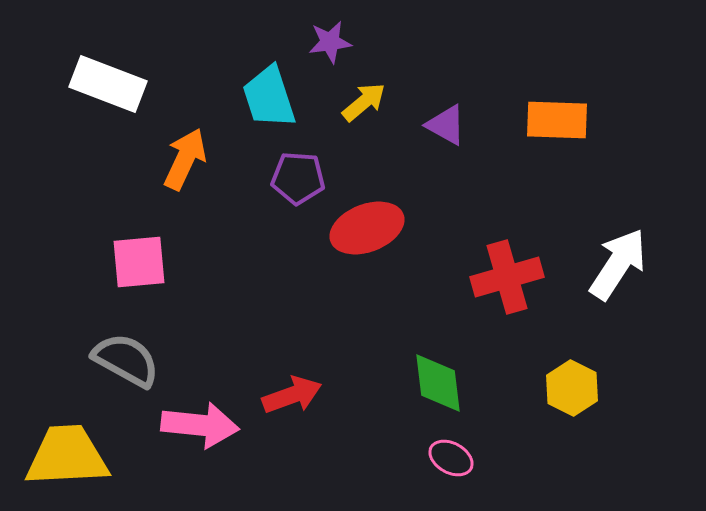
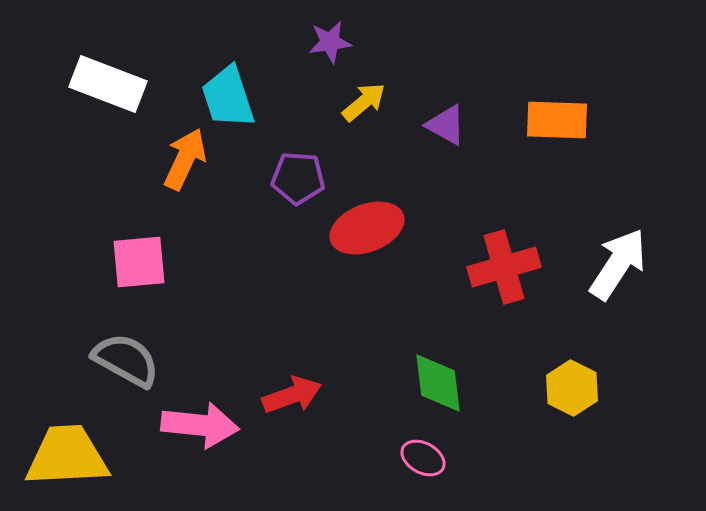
cyan trapezoid: moved 41 px left
red cross: moved 3 px left, 10 px up
pink ellipse: moved 28 px left
